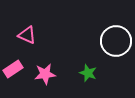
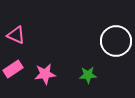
pink triangle: moved 11 px left
green star: moved 2 px down; rotated 24 degrees counterclockwise
